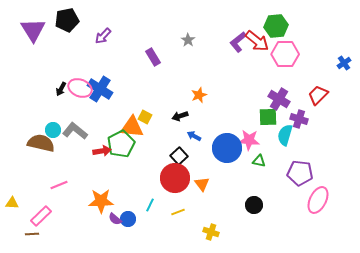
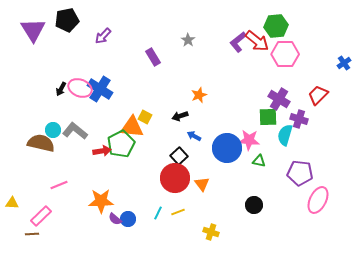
cyan line at (150, 205): moved 8 px right, 8 px down
